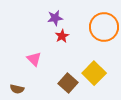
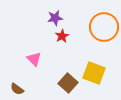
yellow square: rotated 25 degrees counterclockwise
brown semicircle: rotated 24 degrees clockwise
